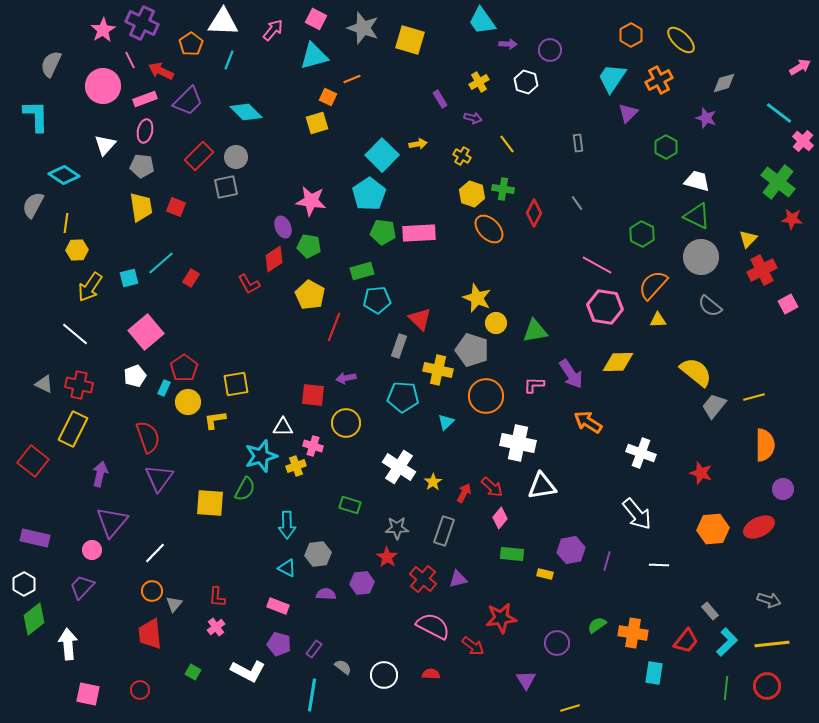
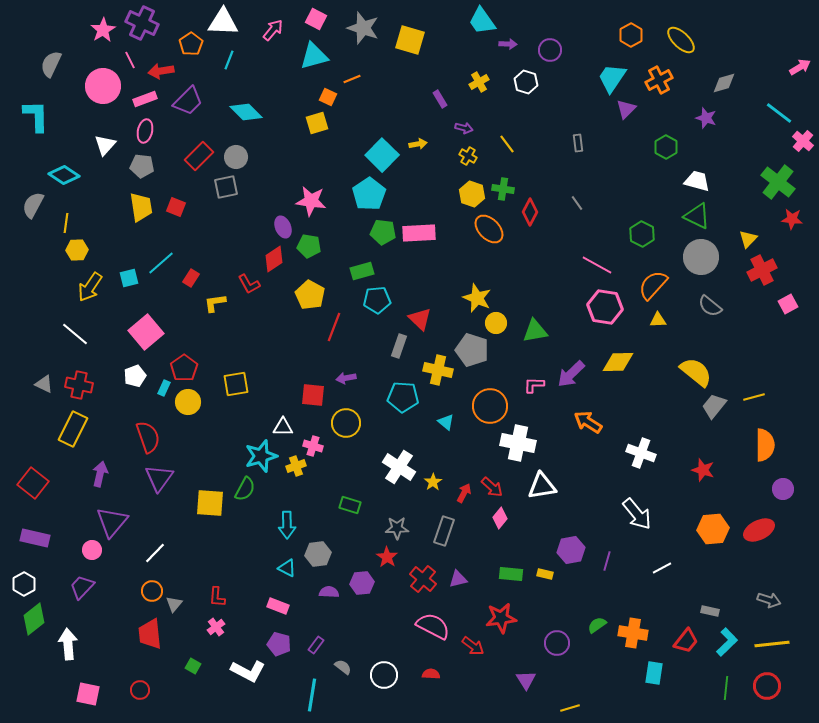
red arrow at (161, 71): rotated 35 degrees counterclockwise
purple triangle at (628, 113): moved 2 px left, 4 px up
purple arrow at (473, 118): moved 9 px left, 10 px down
yellow cross at (462, 156): moved 6 px right
red diamond at (534, 213): moved 4 px left, 1 px up
purple arrow at (571, 374): rotated 80 degrees clockwise
orange circle at (486, 396): moved 4 px right, 10 px down
yellow L-shape at (215, 420): moved 117 px up
cyan triangle at (446, 422): rotated 36 degrees counterclockwise
red square at (33, 461): moved 22 px down
red star at (701, 473): moved 2 px right, 3 px up
red ellipse at (759, 527): moved 3 px down
green rectangle at (512, 554): moved 1 px left, 20 px down
white line at (659, 565): moved 3 px right, 3 px down; rotated 30 degrees counterclockwise
purple semicircle at (326, 594): moved 3 px right, 2 px up
gray rectangle at (710, 611): rotated 36 degrees counterclockwise
purple rectangle at (314, 649): moved 2 px right, 4 px up
green square at (193, 672): moved 6 px up
